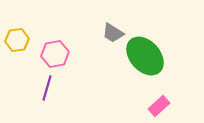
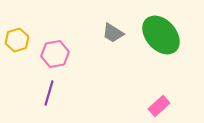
yellow hexagon: rotated 10 degrees counterclockwise
green ellipse: moved 16 px right, 21 px up
purple line: moved 2 px right, 5 px down
